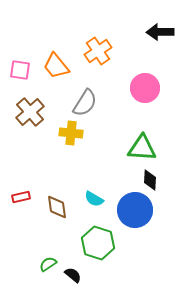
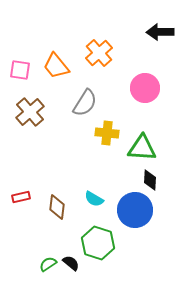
orange cross: moved 1 px right, 2 px down; rotated 8 degrees counterclockwise
yellow cross: moved 36 px right
brown diamond: rotated 15 degrees clockwise
black semicircle: moved 2 px left, 12 px up
